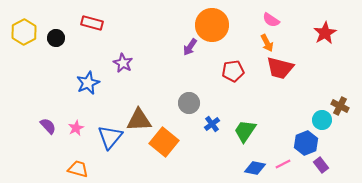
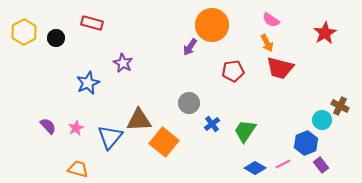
blue diamond: rotated 20 degrees clockwise
